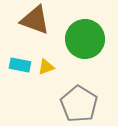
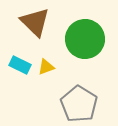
brown triangle: moved 2 px down; rotated 24 degrees clockwise
cyan rectangle: rotated 15 degrees clockwise
